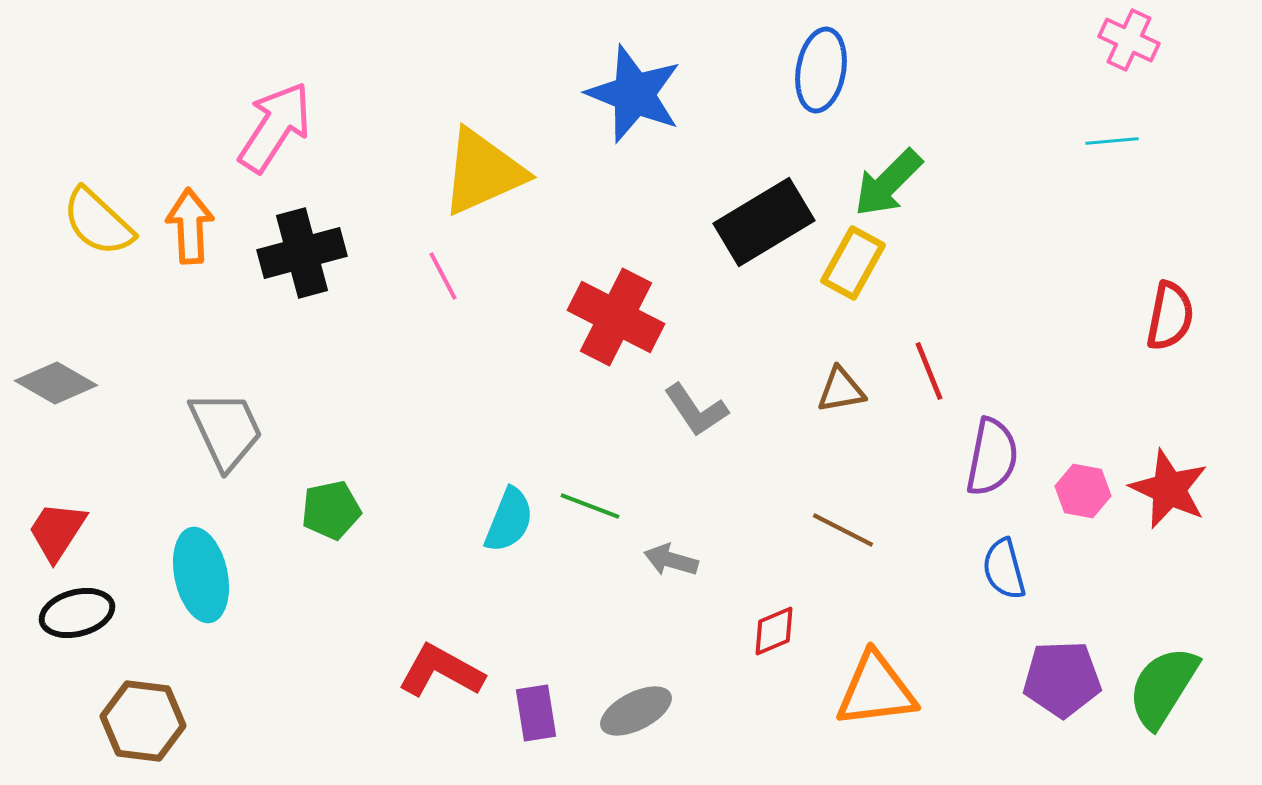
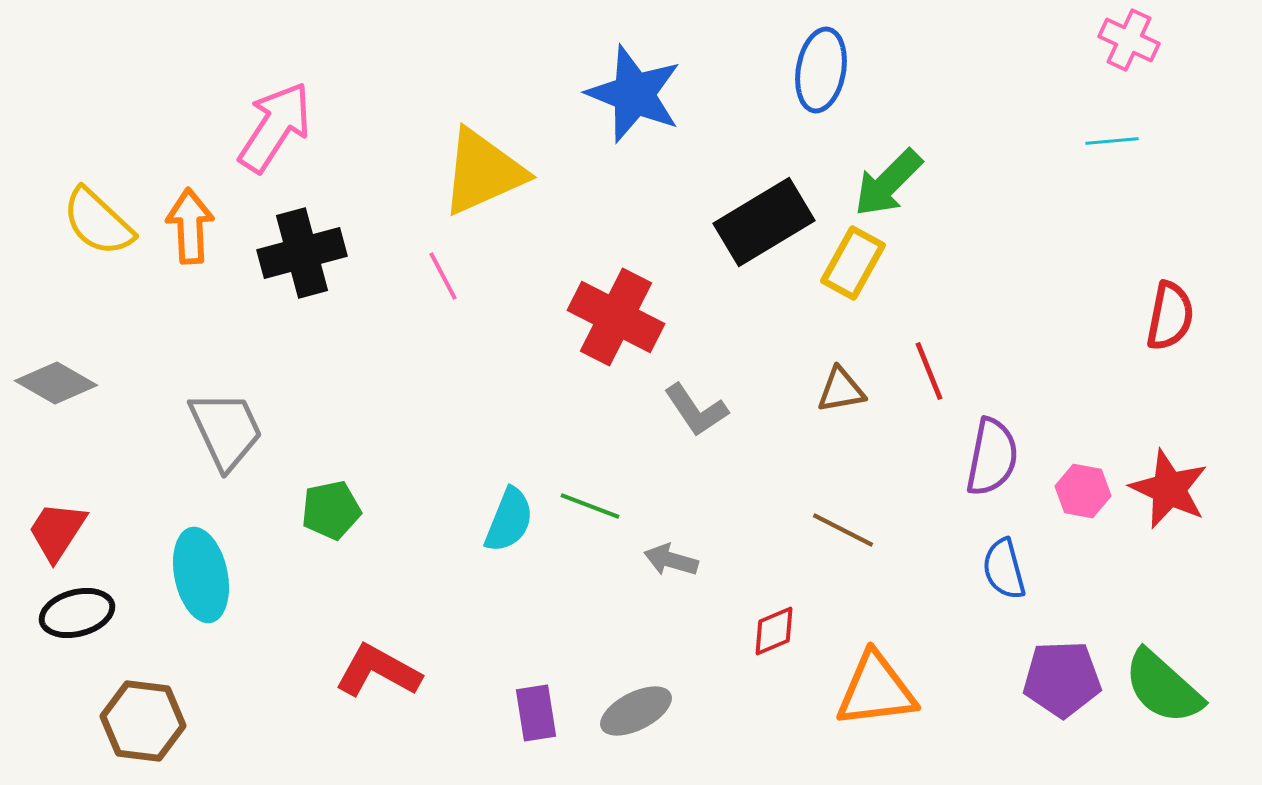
red L-shape: moved 63 px left
green semicircle: rotated 80 degrees counterclockwise
